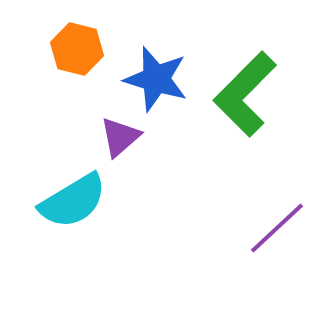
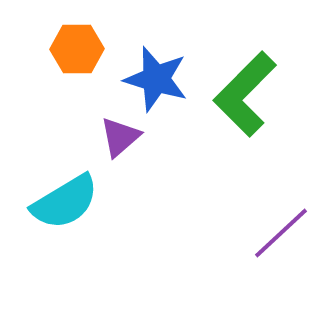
orange hexagon: rotated 15 degrees counterclockwise
cyan semicircle: moved 8 px left, 1 px down
purple line: moved 4 px right, 5 px down
